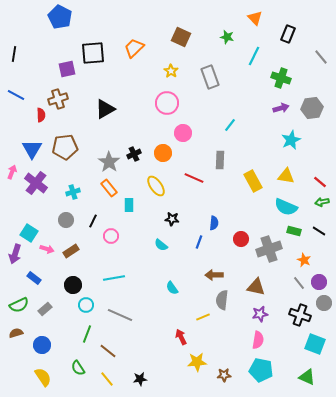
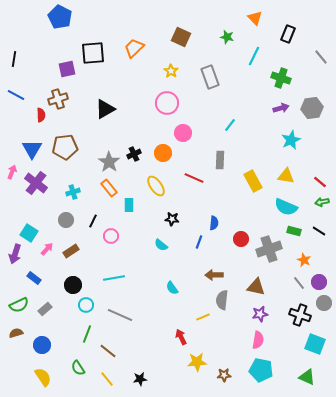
black line at (14, 54): moved 5 px down
pink arrow at (47, 249): rotated 64 degrees counterclockwise
